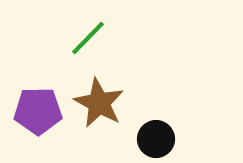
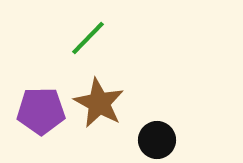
purple pentagon: moved 3 px right
black circle: moved 1 px right, 1 px down
